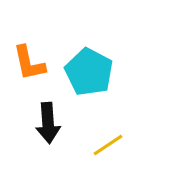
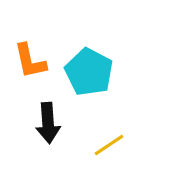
orange L-shape: moved 1 px right, 2 px up
yellow line: moved 1 px right
